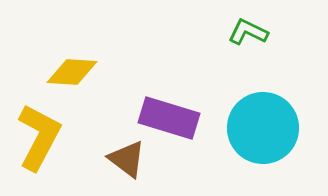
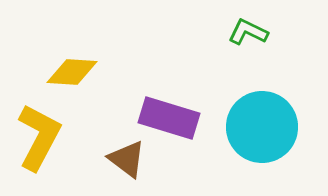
cyan circle: moved 1 px left, 1 px up
